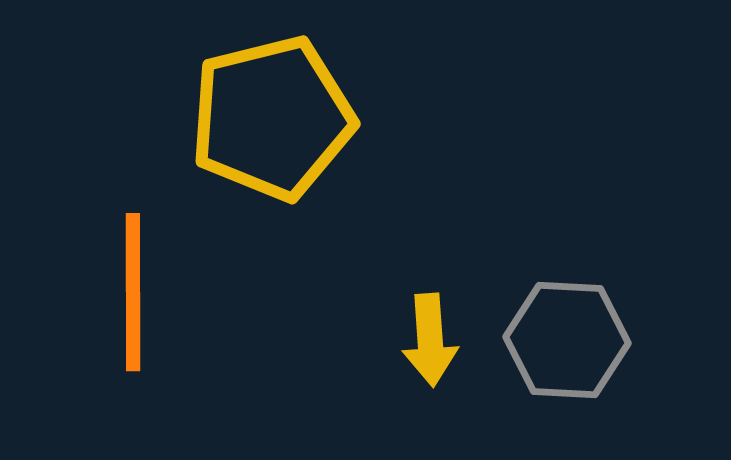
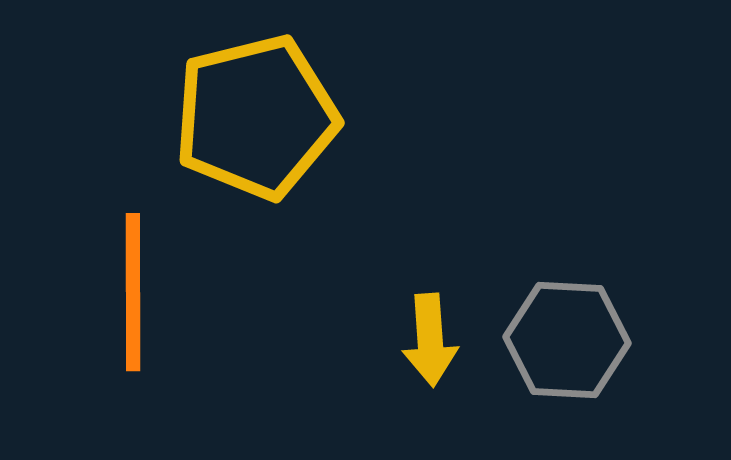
yellow pentagon: moved 16 px left, 1 px up
